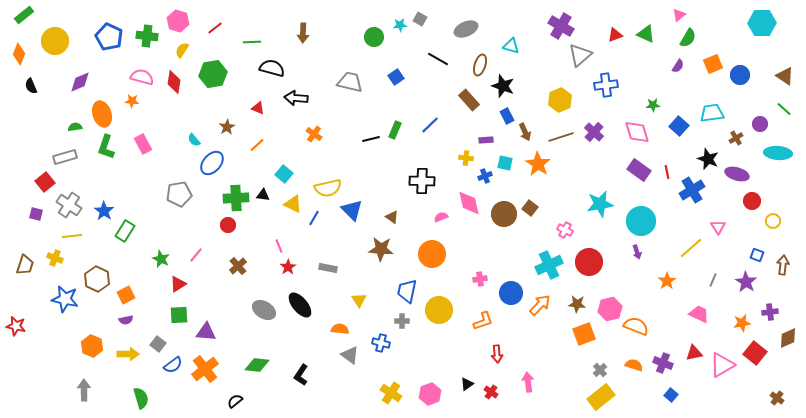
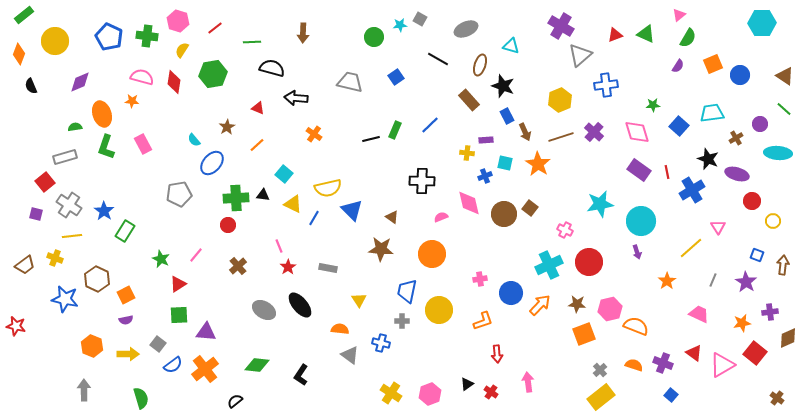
yellow cross at (466, 158): moved 1 px right, 5 px up
brown trapezoid at (25, 265): rotated 35 degrees clockwise
red triangle at (694, 353): rotated 48 degrees clockwise
